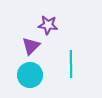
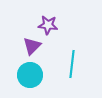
purple triangle: moved 1 px right
cyan line: moved 1 px right; rotated 8 degrees clockwise
